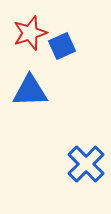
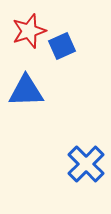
red star: moved 1 px left, 2 px up
blue triangle: moved 4 px left
